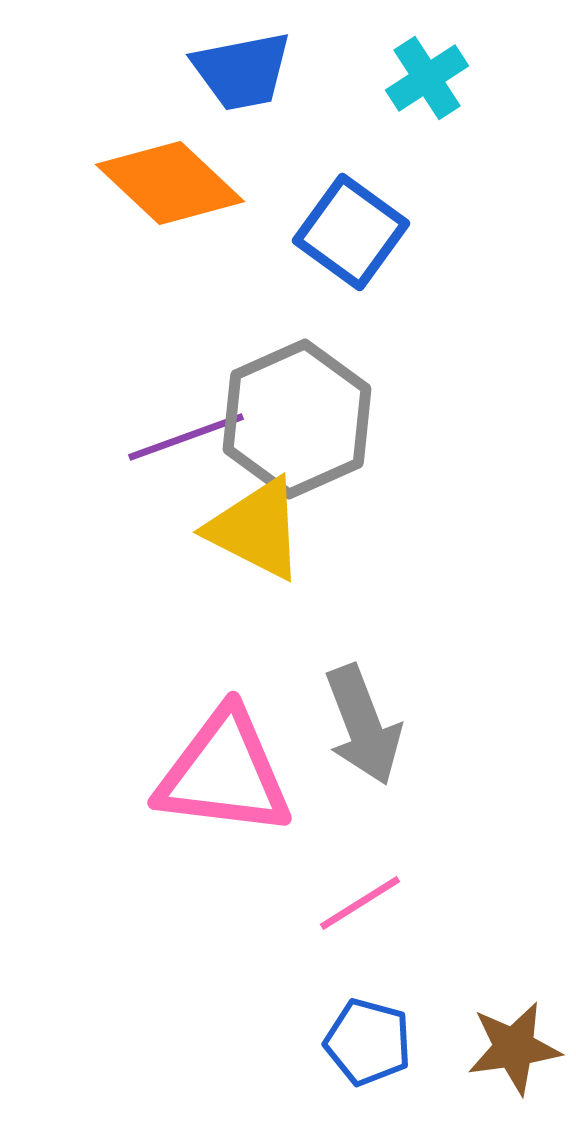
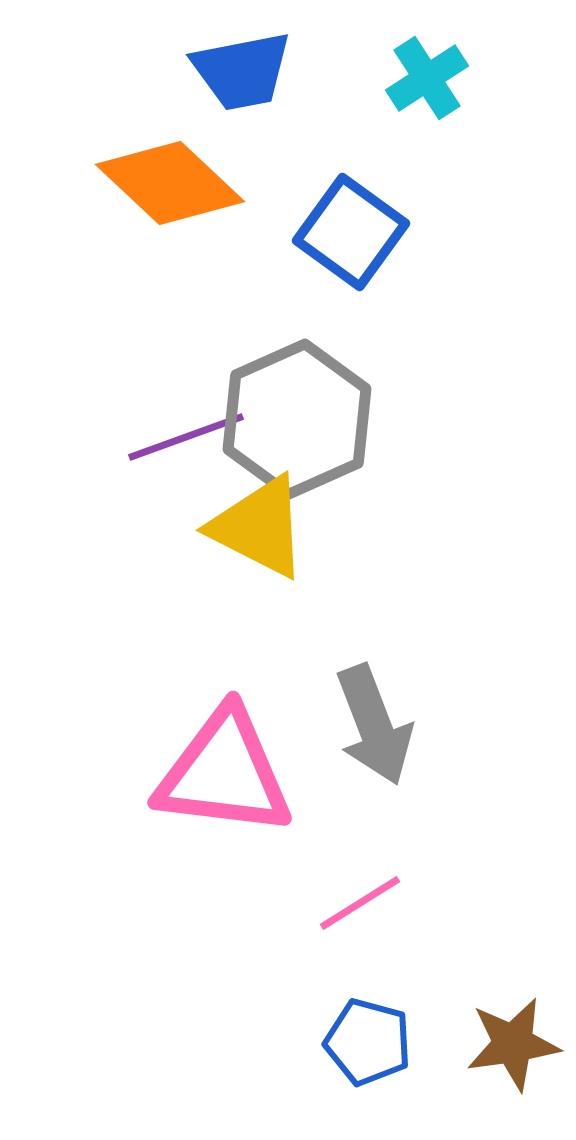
yellow triangle: moved 3 px right, 2 px up
gray arrow: moved 11 px right
brown star: moved 1 px left, 4 px up
